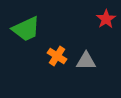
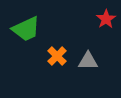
orange cross: rotated 12 degrees clockwise
gray triangle: moved 2 px right
